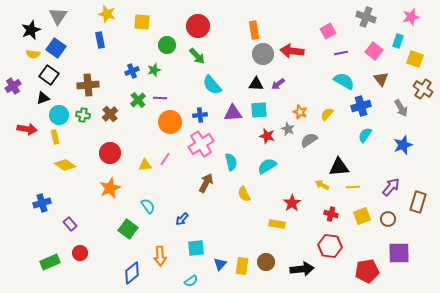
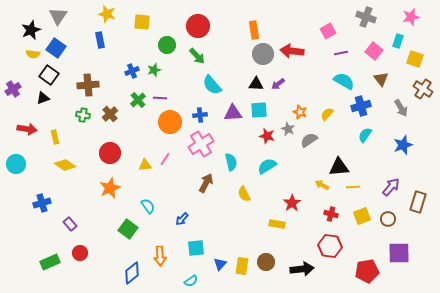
purple cross at (13, 86): moved 3 px down
cyan circle at (59, 115): moved 43 px left, 49 px down
